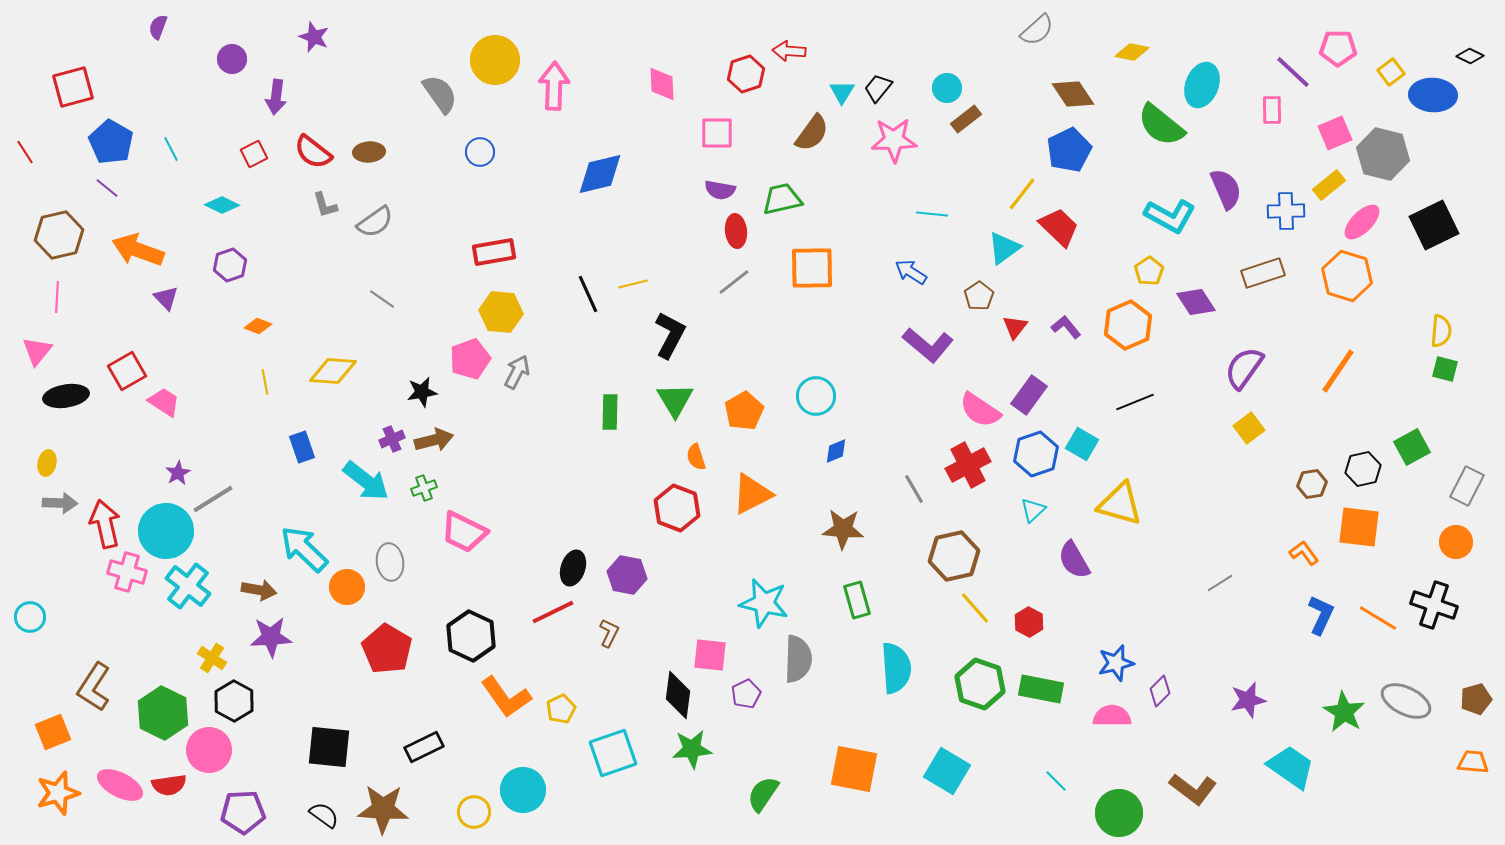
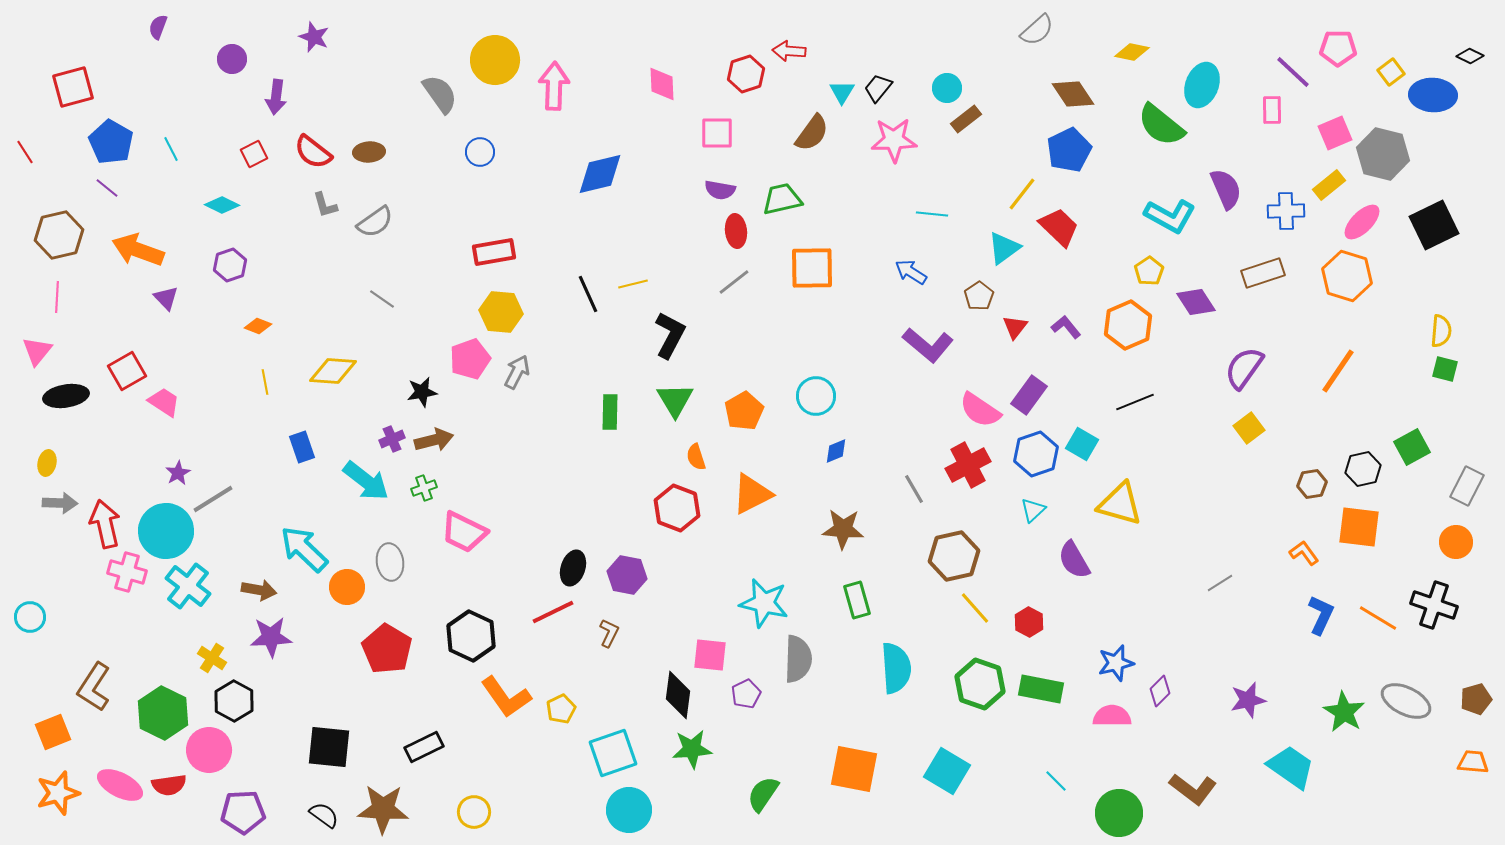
cyan circle at (523, 790): moved 106 px right, 20 px down
